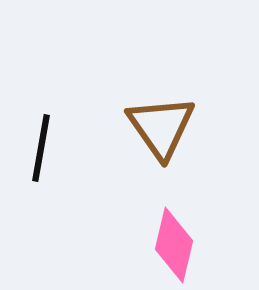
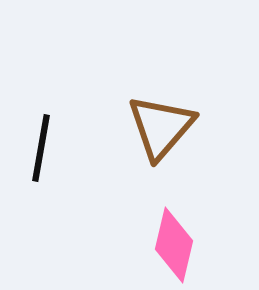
brown triangle: rotated 16 degrees clockwise
